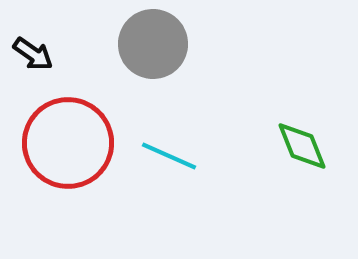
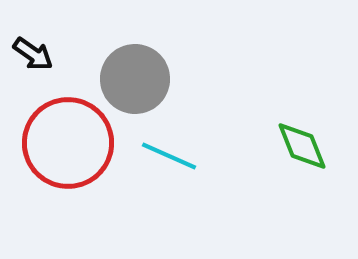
gray circle: moved 18 px left, 35 px down
